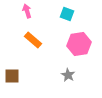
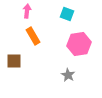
pink arrow: rotated 24 degrees clockwise
orange rectangle: moved 4 px up; rotated 18 degrees clockwise
brown square: moved 2 px right, 15 px up
